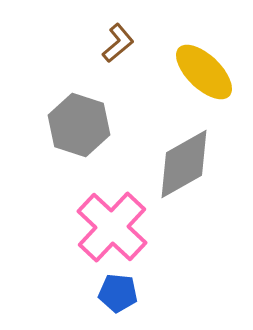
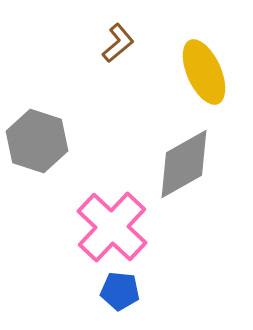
yellow ellipse: rotated 22 degrees clockwise
gray hexagon: moved 42 px left, 16 px down
blue pentagon: moved 2 px right, 2 px up
